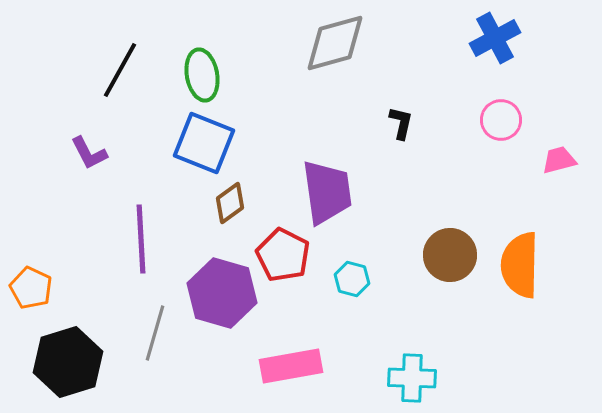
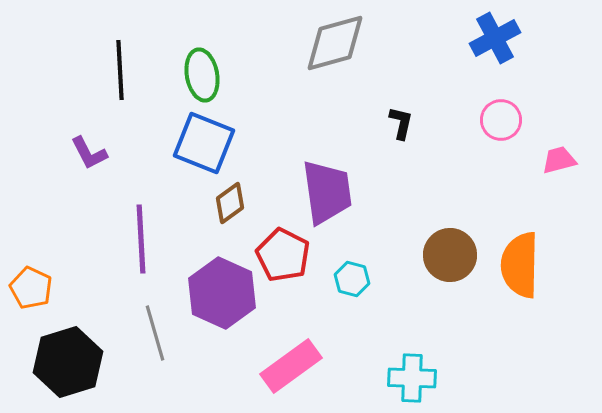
black line: rotated 32 degrees counterclockwise
purple hexagon: rotated 8 degrees clockwise
gray line: rotated 32 degrees counterclockwise
pink rectangle: rotated 26 degrees counterclockwise
